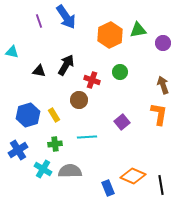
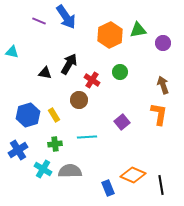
purple line: rotated 48 degrees counterclockwise
black arrow: moved 3 px right, 1 px up
black triangle: moved 6 px right, 2 px down
red cross: rotated 14 degrees clockwise
orange diamond: moved 1 px up
